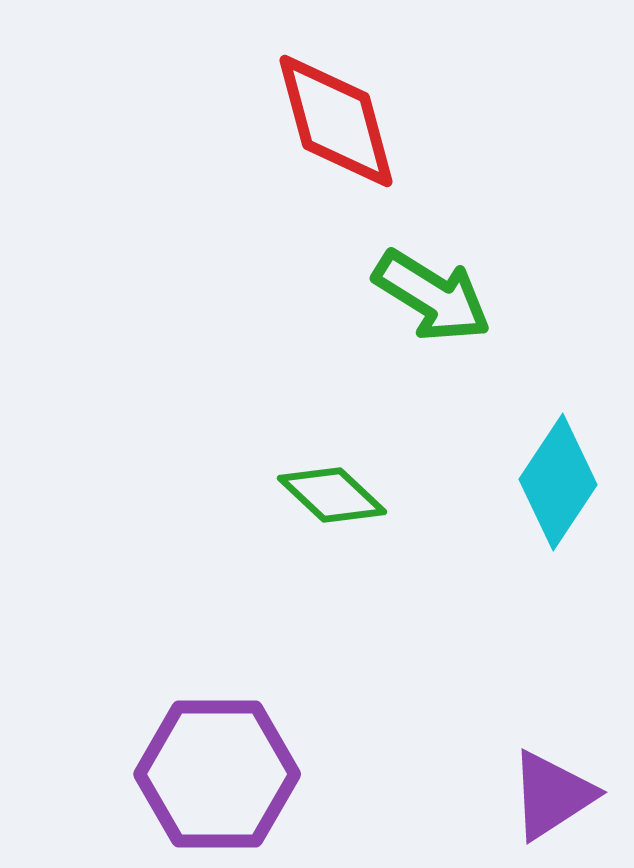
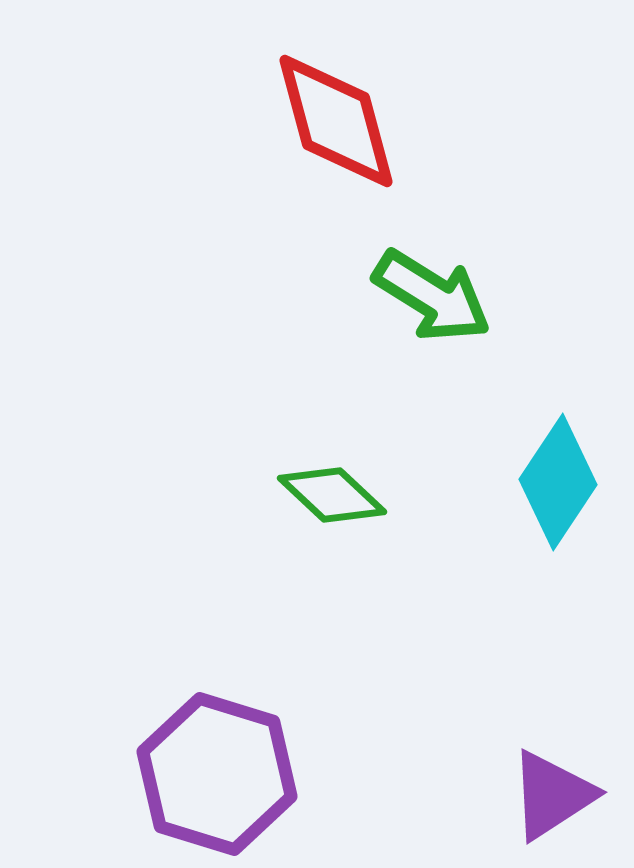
purple hexagon: rotated 17 degrees clockwise
